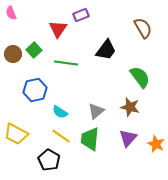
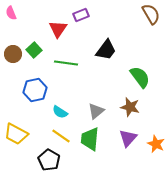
brown semicircle: moved 8 px right, 14 px up
